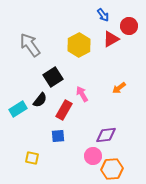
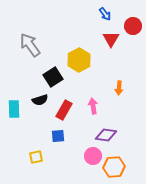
blue arrow: moved 2 px right, 1 px up
red circle: moved 4 px right
red triangle: rotated 30 degrees counterclockwise
yellow hexagon: moved 15 px down
orange arrow: rotated 48 degrees counterclockwise
pink arrow: moved 11 px right, 12 px down; rotated 21 degrees clockwise
black semicircle: rotated 35 degrees clockwise
cyan rectangle: moved 4 px left; rotated 60 degrees counterclockwise
purple diamond: rotated 15 degrees clockwise
yellow square: moved 4 px right, 1 px up; rotated 24 degrees counterclockwise
orange hexagon: moved 2 px right, 2 px up
